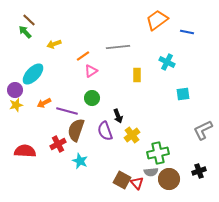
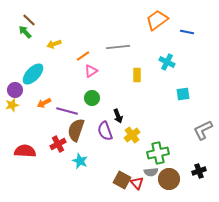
yellow star: moved 4 px left
